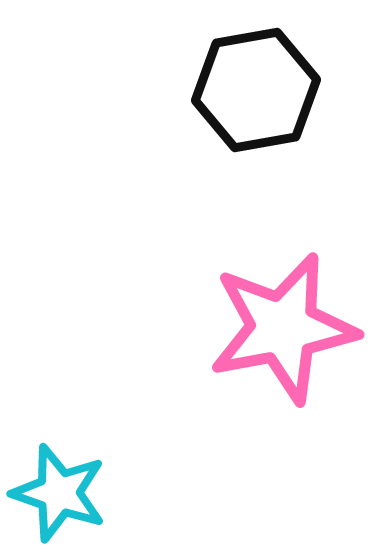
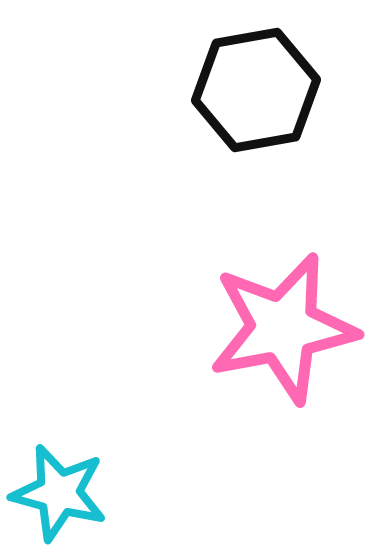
cyan star: rotated 4 degrees counterclockwise
